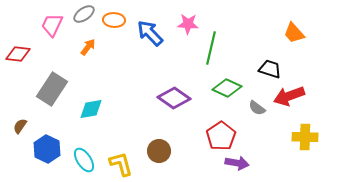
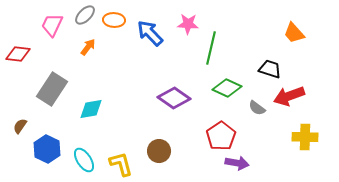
gray ellipse: moved 1 px right, 1 px down; rotated 10 degrees counterclockwise
